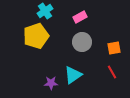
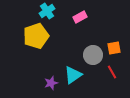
cyan cross: moved 2 px right
gray circle: moved 11 px right, 13 px down
purple star: rotated 16 degrees counterclockwise
